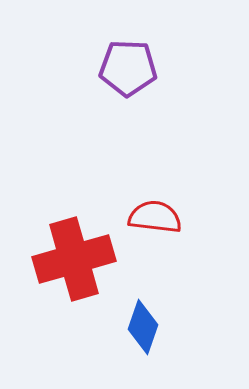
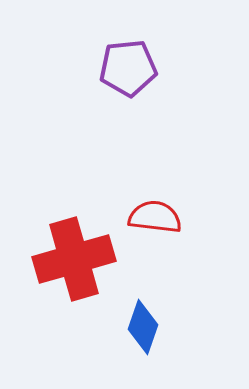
purple pentagon: rotated 8 degrees counterclockwise
